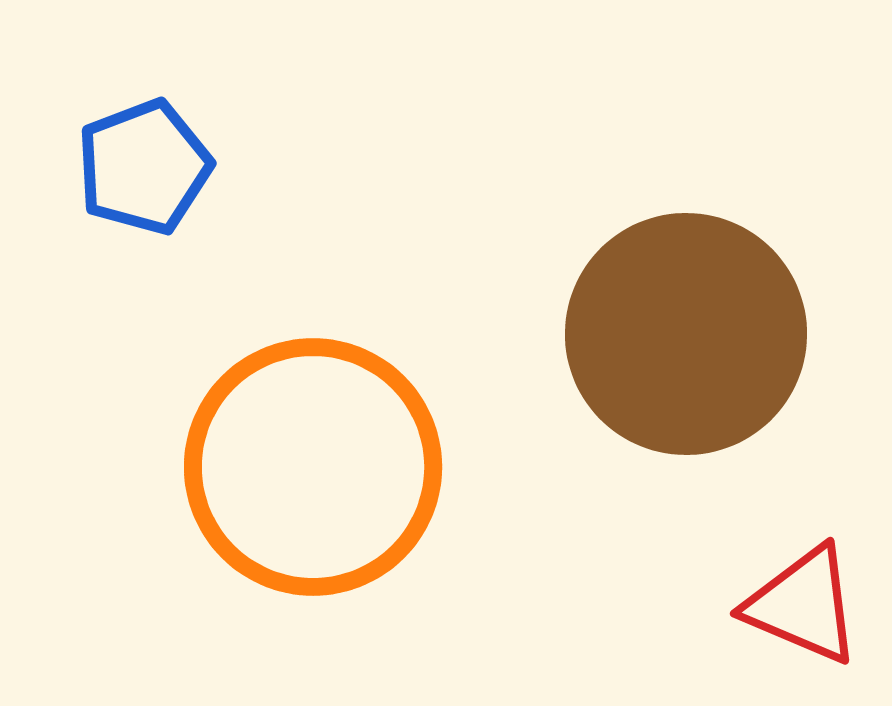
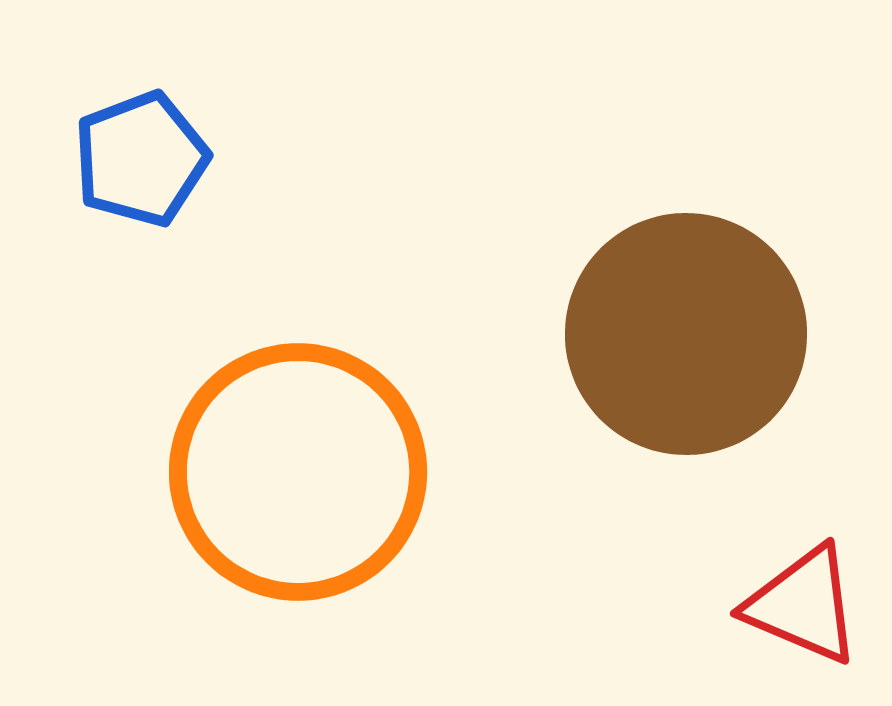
blue pentagon: moved 3 px left, 8 px up
orange circle: moved 15 px left, 5 px down
